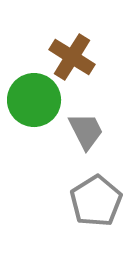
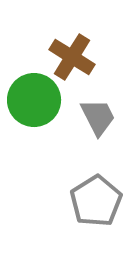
gray trapezoid: moved 12 px right, 14 px up
